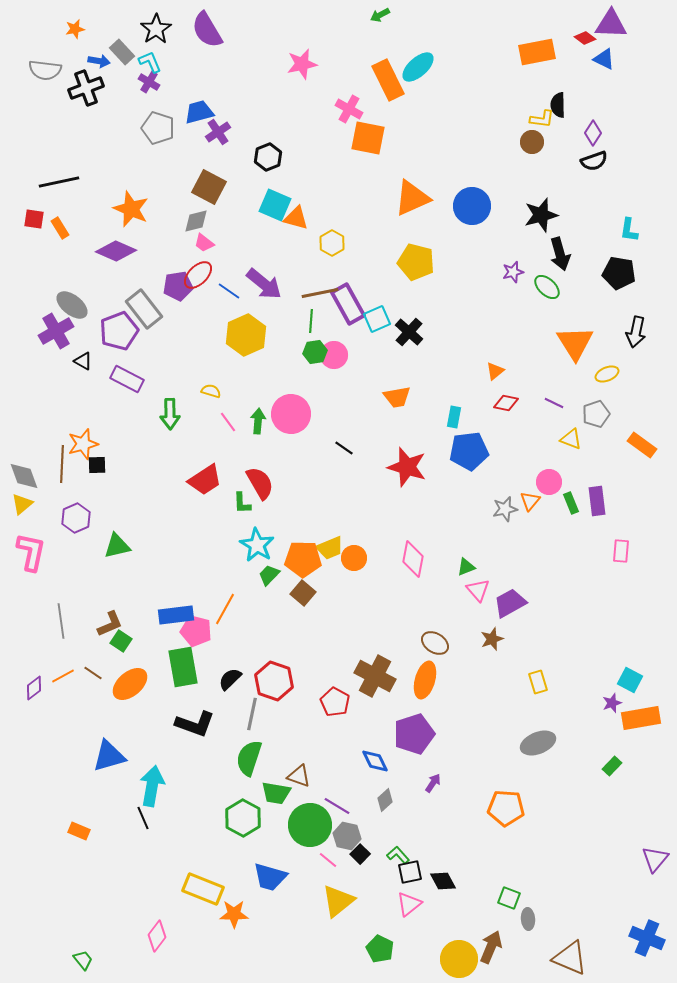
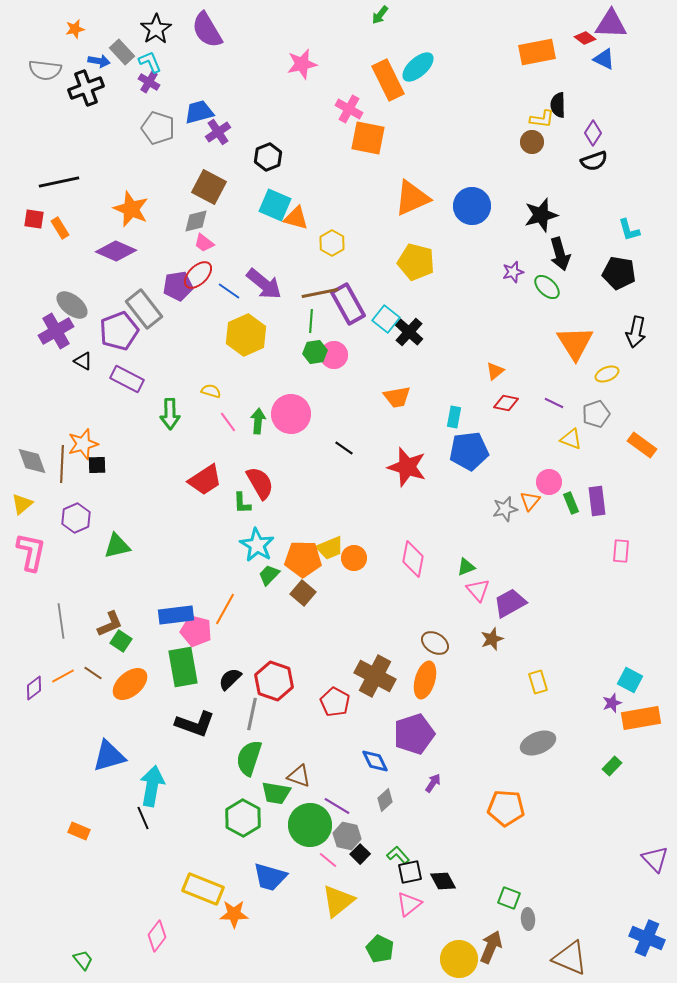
green arrow at (380, 15): rotated 24 degrees counterclockwise
cyan L-shape at (629, 230): rotated 25 degrees counterclockwise
cyan square at (377, 319): moved 9 px right; rotated 28 degrees counterclockwise
gray diamond at (24, 476): moved 8 px right, 15 px up
purple triangle at (655, 859): rotated 24 degrees counterclockwise
